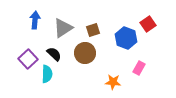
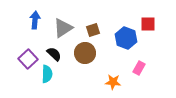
red square: rotated 35 degrees clockwise
